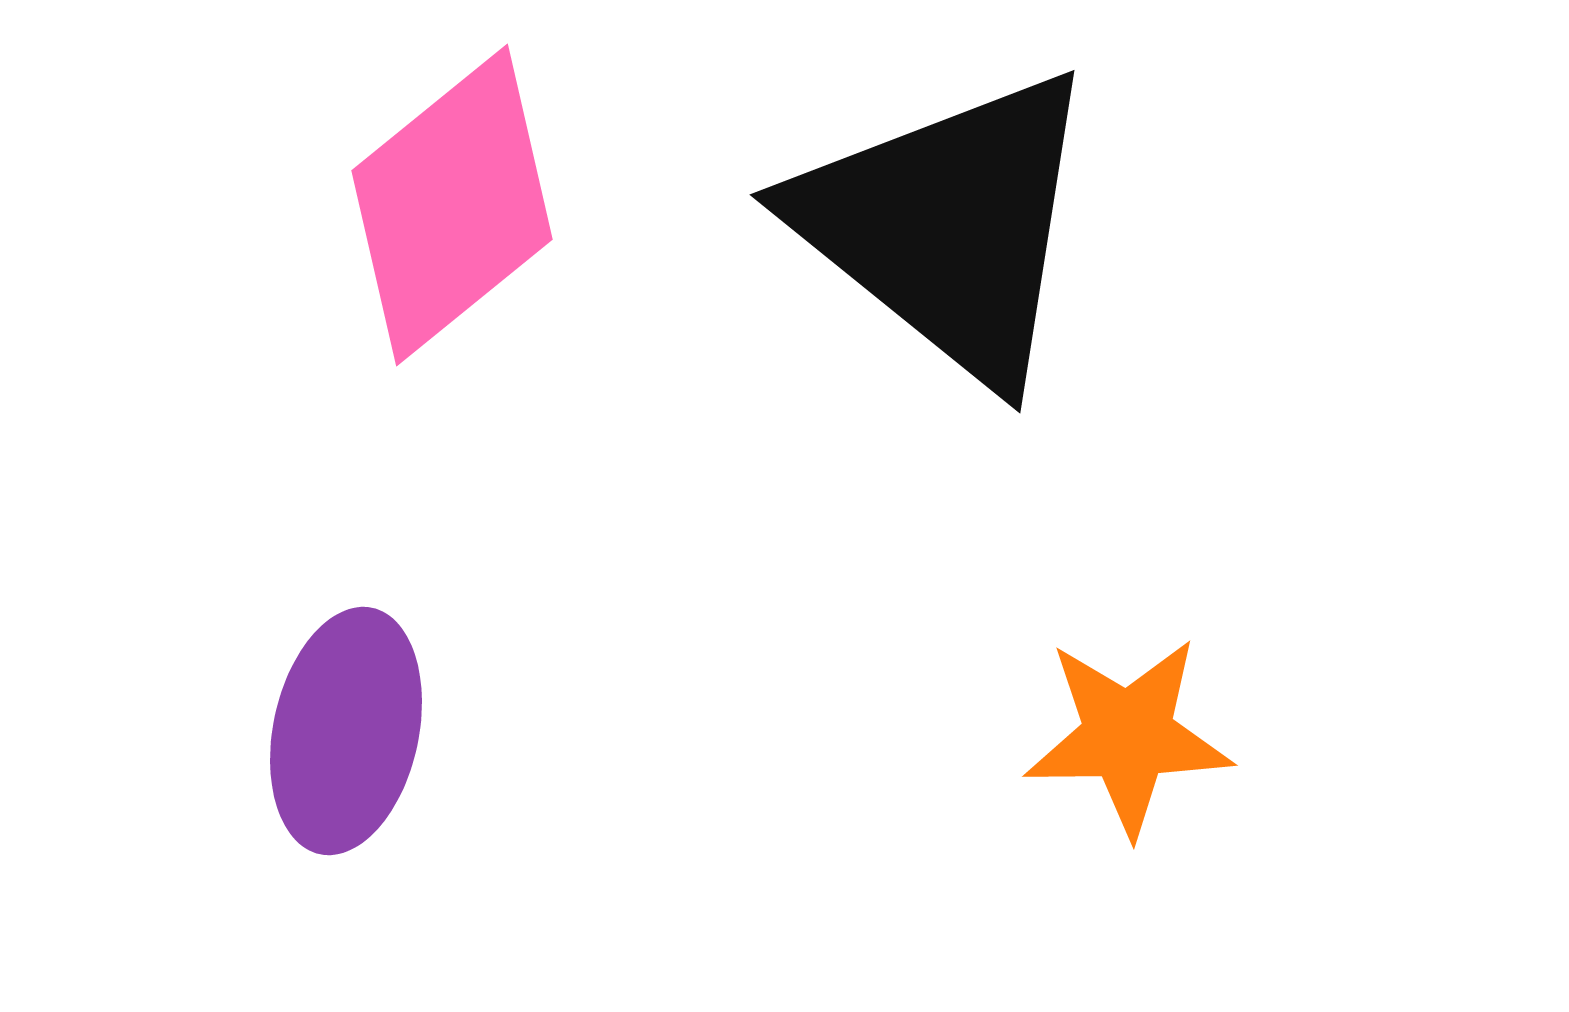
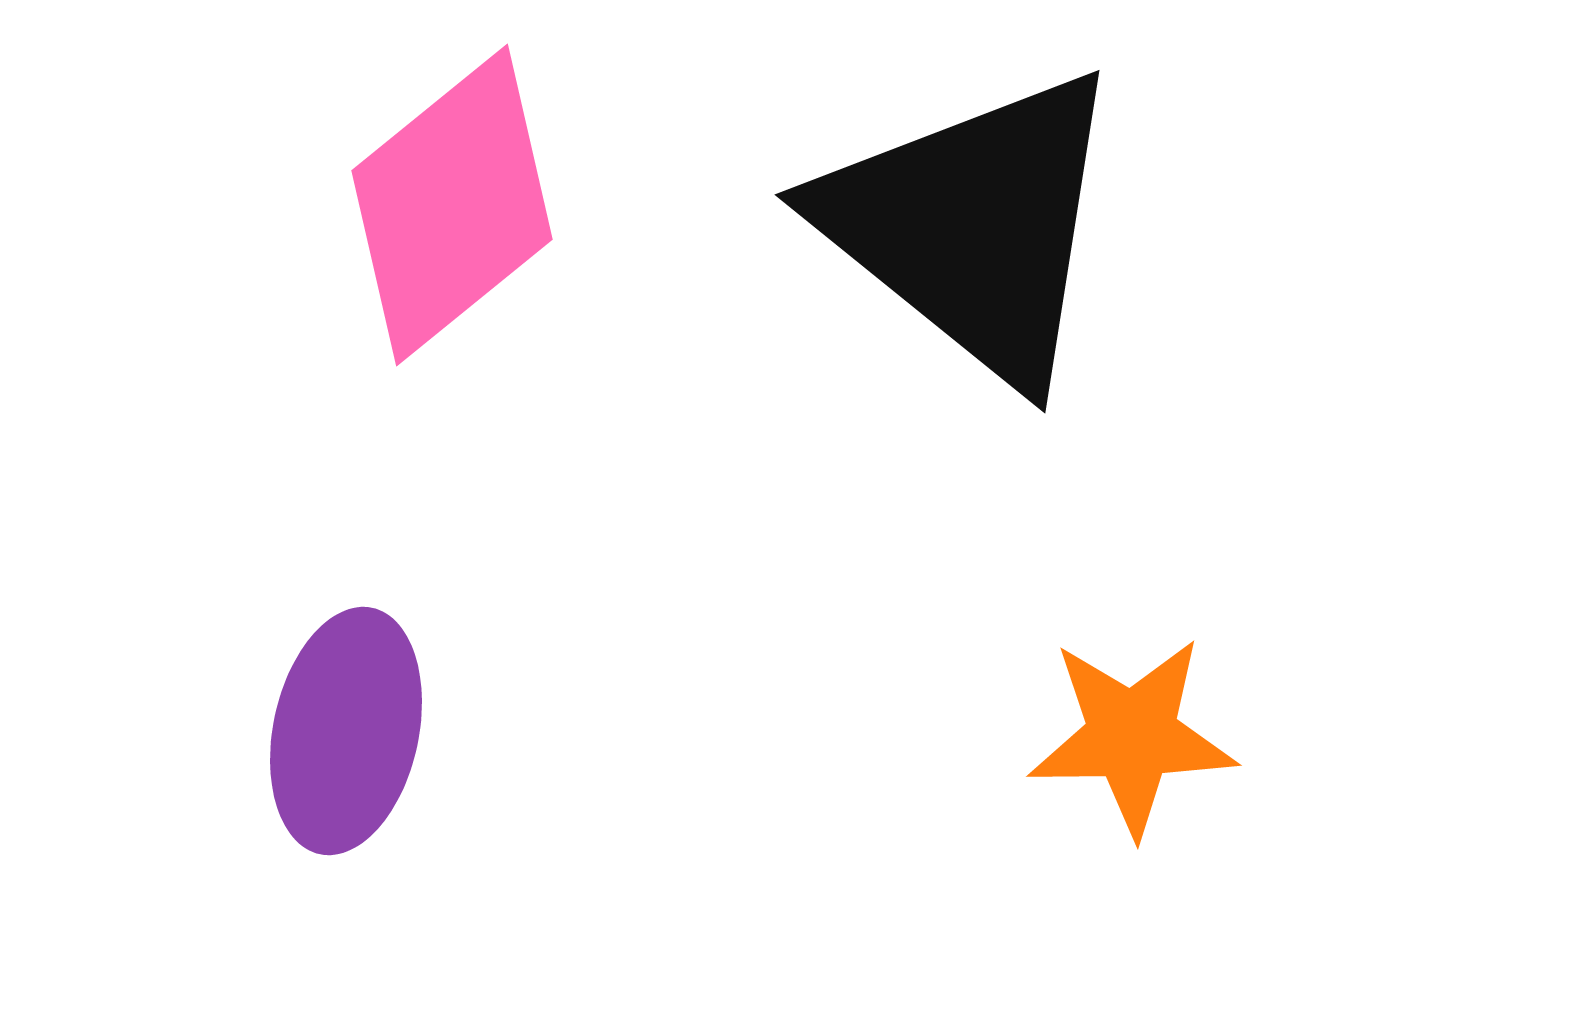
black triangle: moved 25 px right
orange star: moved 4 px right
